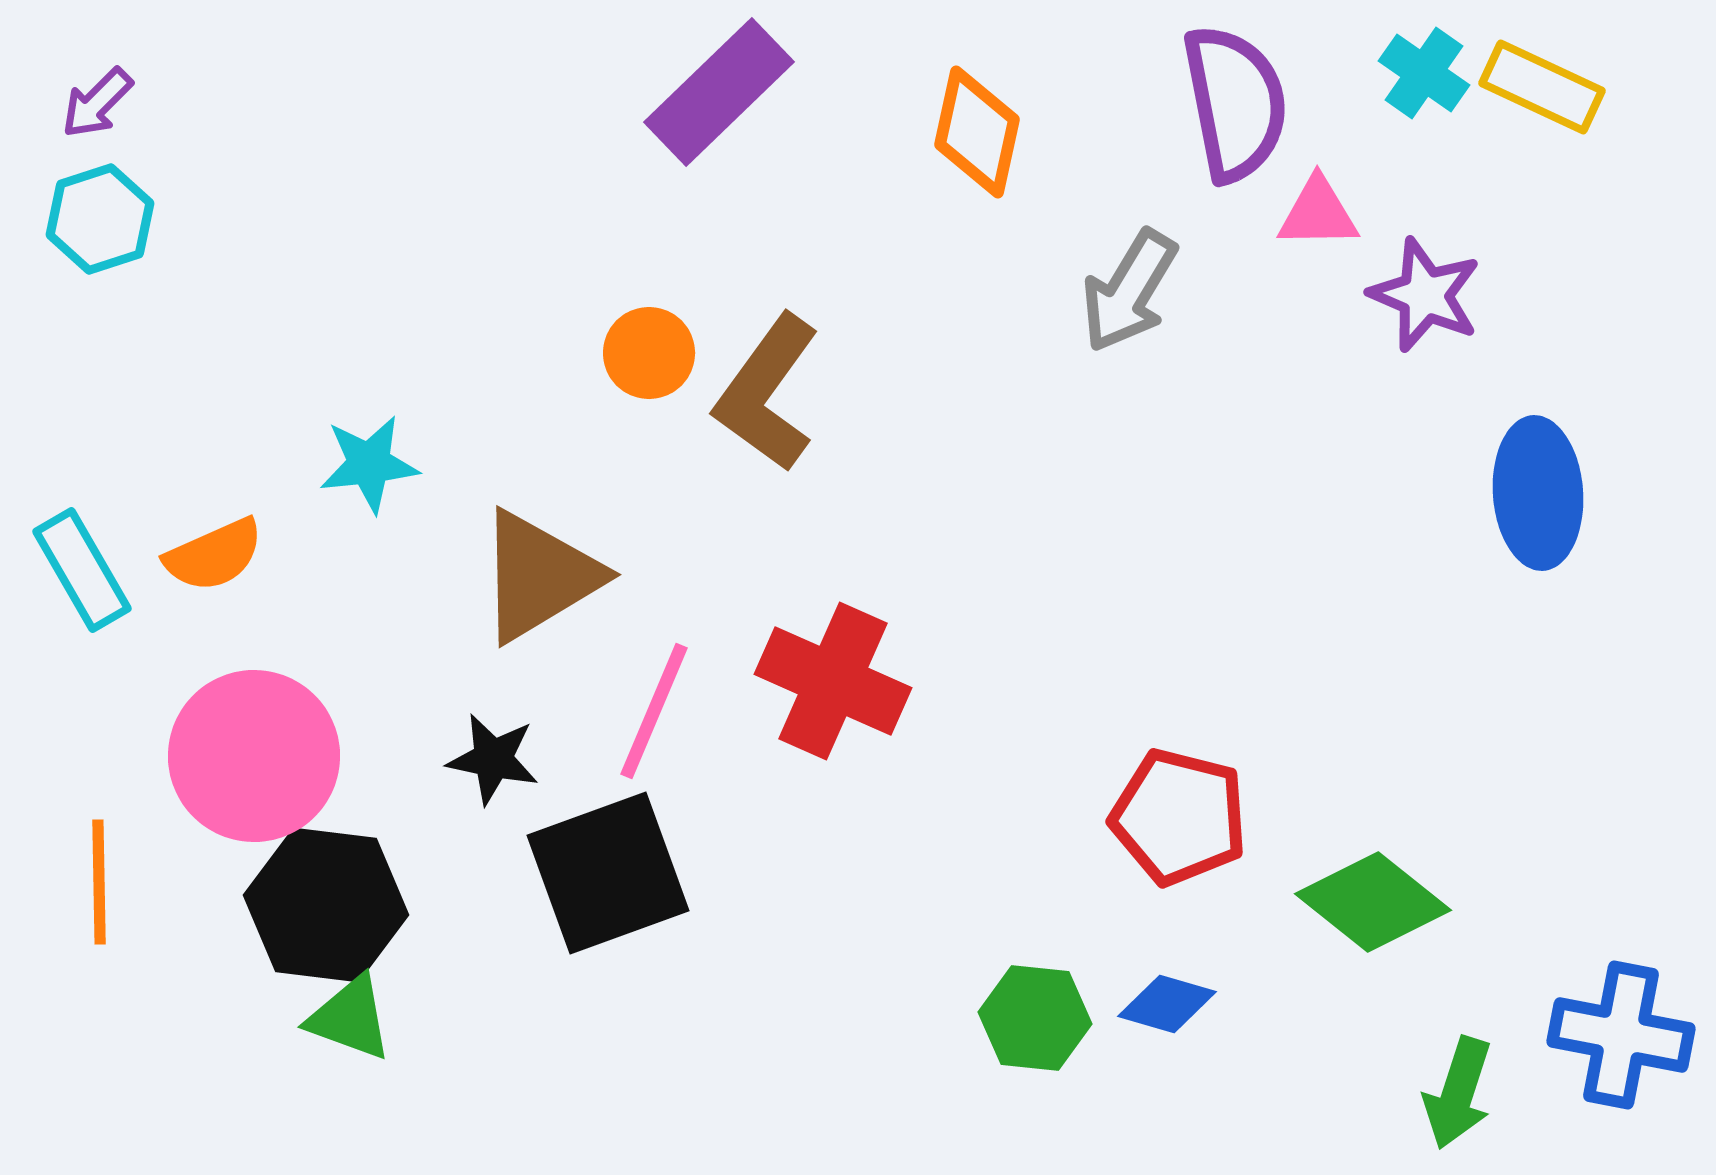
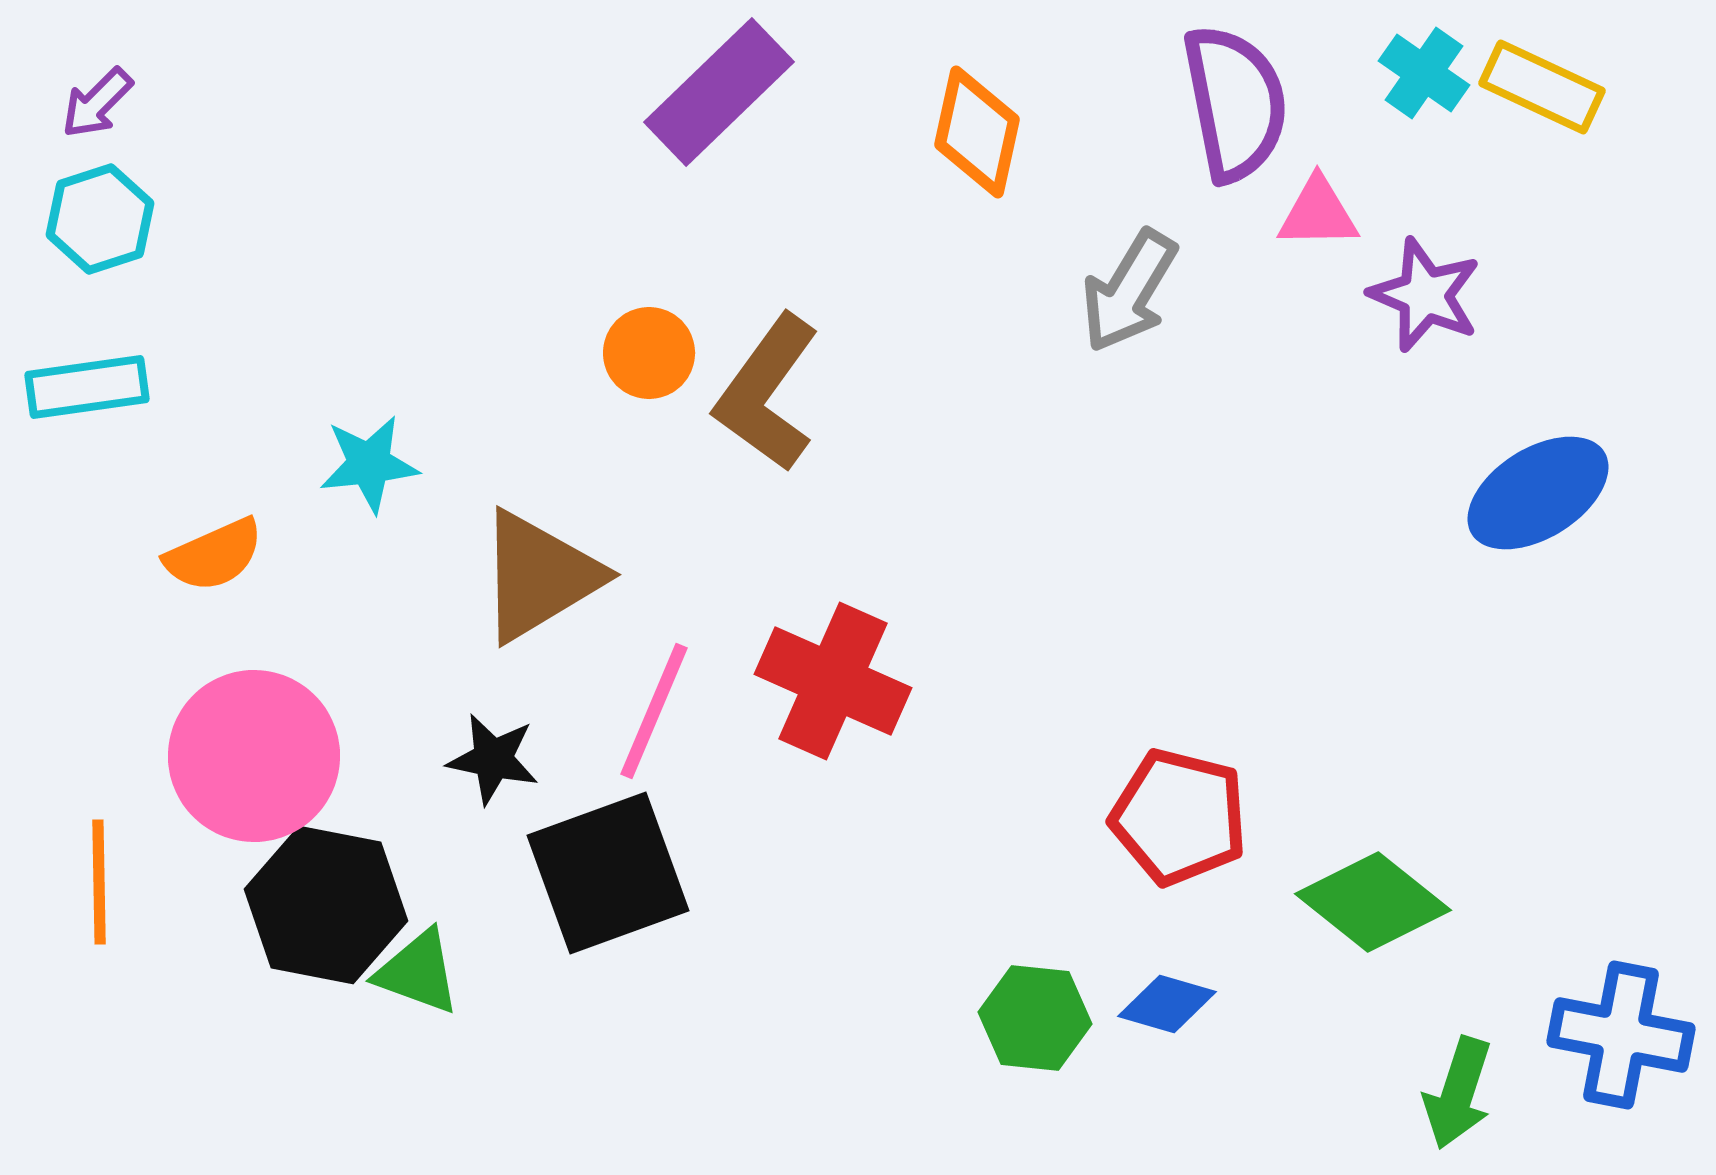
blue ellipse: rotated 62 degrees clockwise
cyan rectangle: moved 5 px right, 183 px up; rotated 68 degrees counterclockwise
black hexagon: rotated 4 degrees clockwise
green triangle: moved 68 px right, 46 px up
